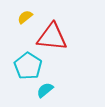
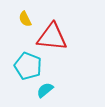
yellow semicircle: moved 2 px down; rotated 77 degrees counterclockwise
cyan pentagon: rotated 12 degrees counterclockwise
